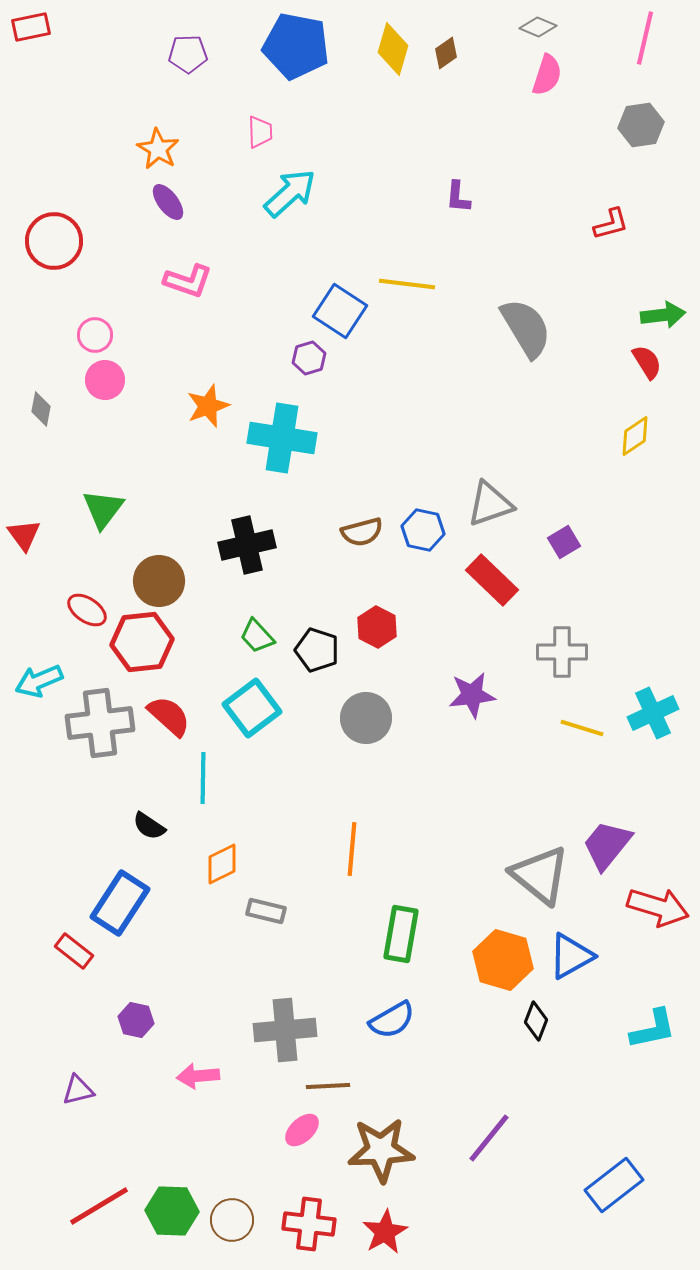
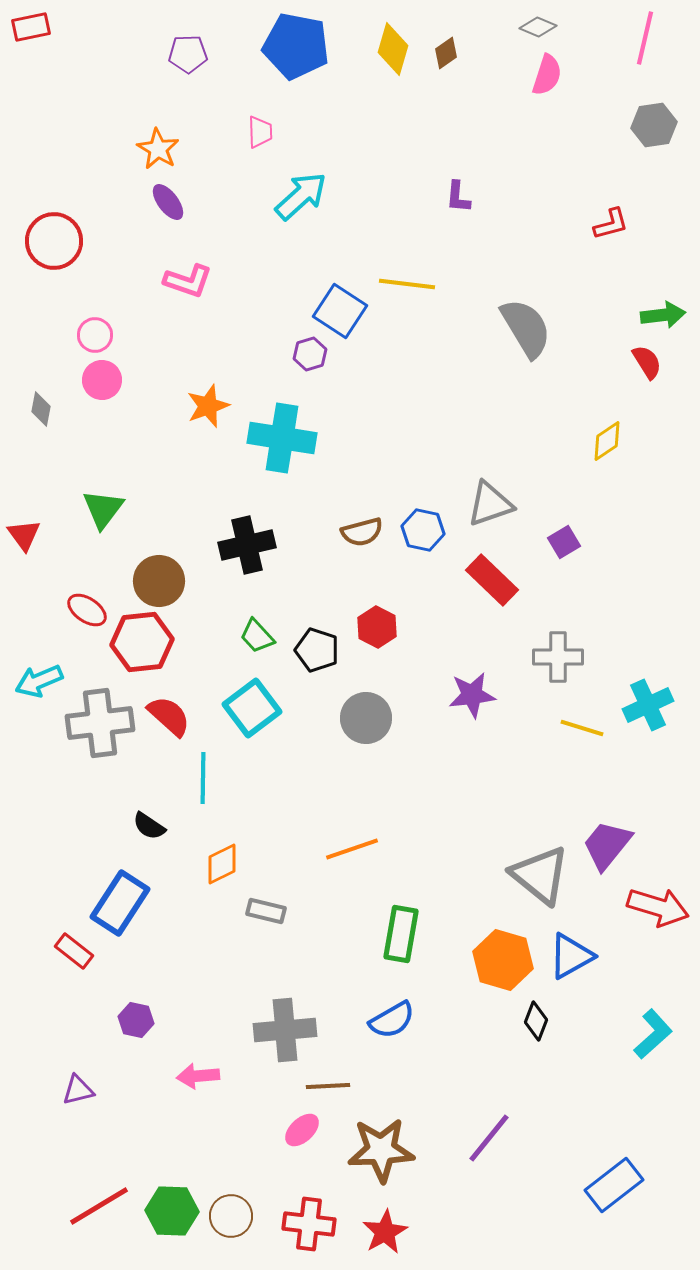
gray hexagon at (641, 125): moved 13 px right
cyan arrow at (290, 193): moved 11 px right, 3 px down
purple hexagon at (309, 358): moved 1 px right, 4 px up
pink circle at (105, 380): moved 3 px left
yellow diamond at (635, 436): moved 28 px left, 5 px down
gray cross at (562, 652): moved 4 px left, 5 px down
cyan cross at (653, 713): moved 5 px left, 8 px up
orange line at (352, 849): rotated 66 degrees clockwise
cyan L-shape at (653, 1029): moved 5 px down; rotated 30 degrees counterclockwise
brown circle at (232, 1220): moved 1 px left, 4 px up
